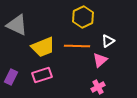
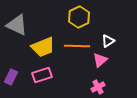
yellow hexagon: moved 4 px left
